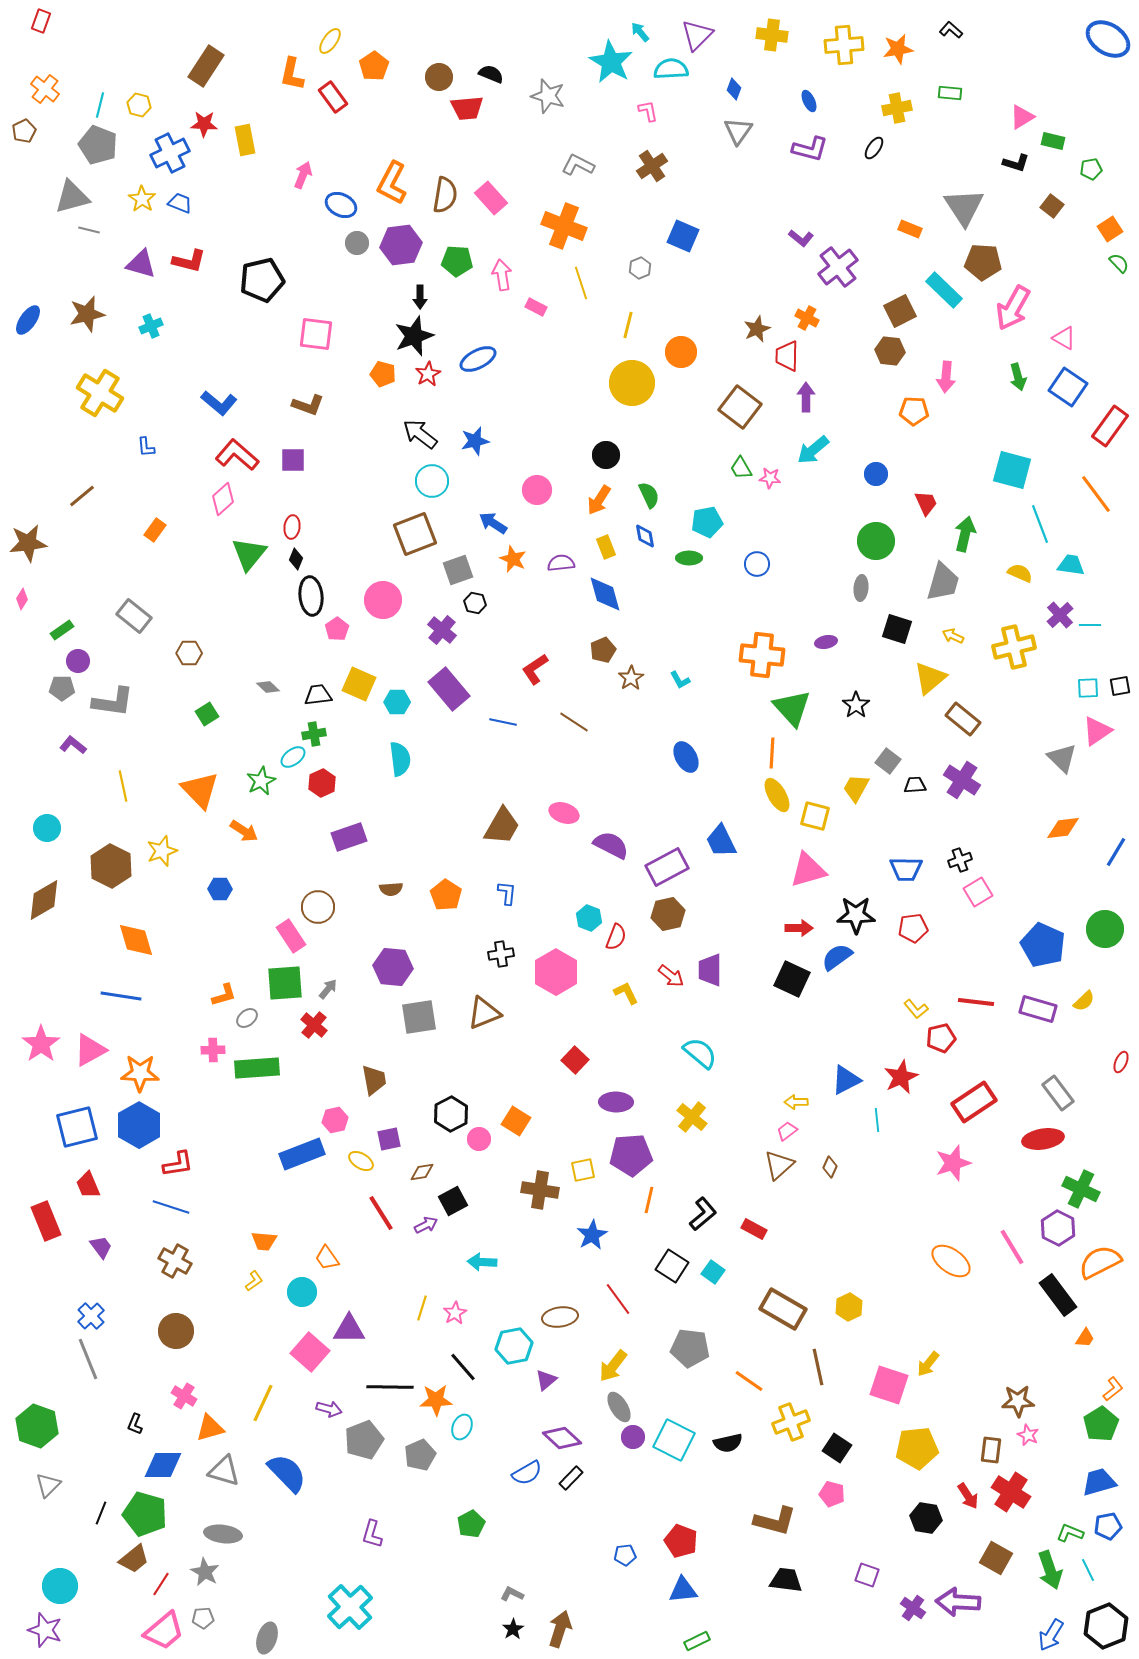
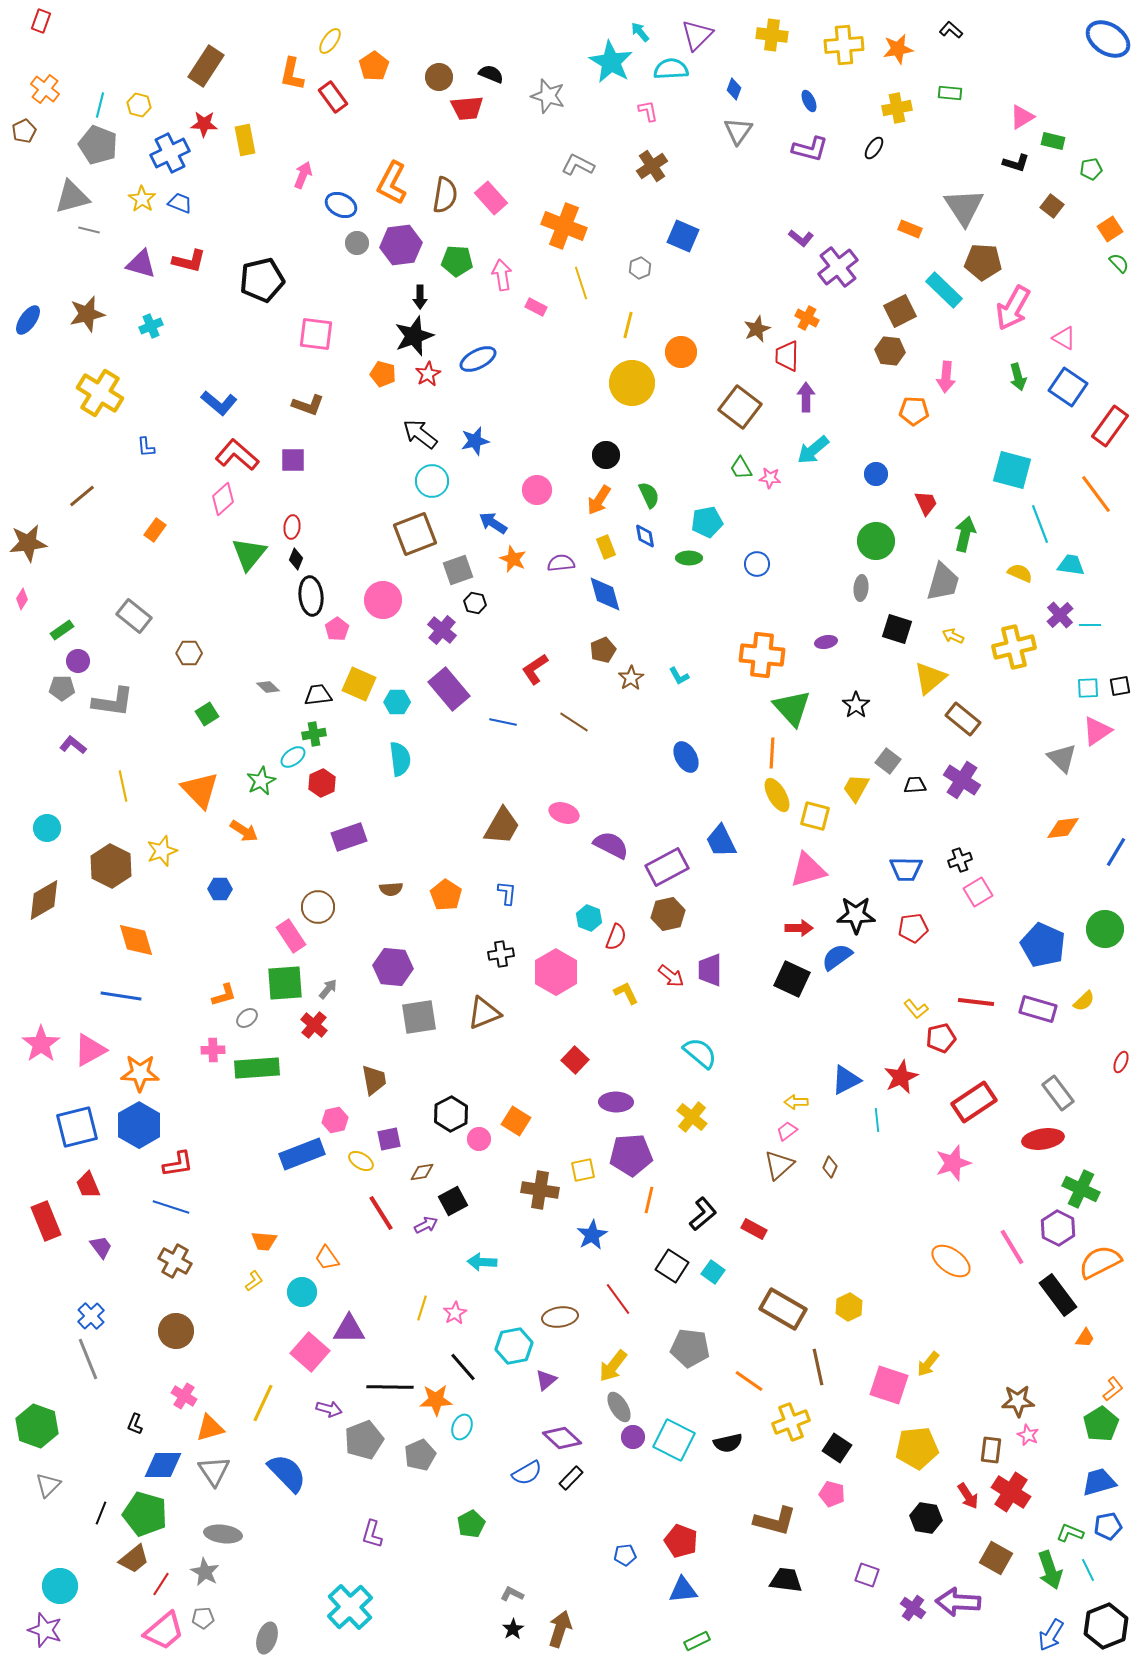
cyan L-shape at (680, 680): moved 1 px left, 4 px up
gray triangle at (224, 1471): moved 10 px left; rotated 40 degrees clockwise
